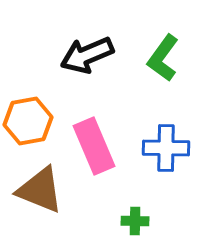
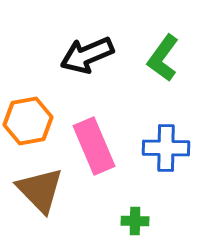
brown triangle: rotated 24 degrees clockwise
